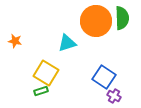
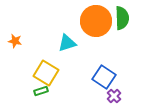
purple cross: rotated 16 degrees clockwise
